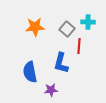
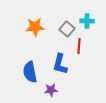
cyan cross: moved 1 px left, 1 px up
blue L-shape: moved 1 px left, 1 px down
